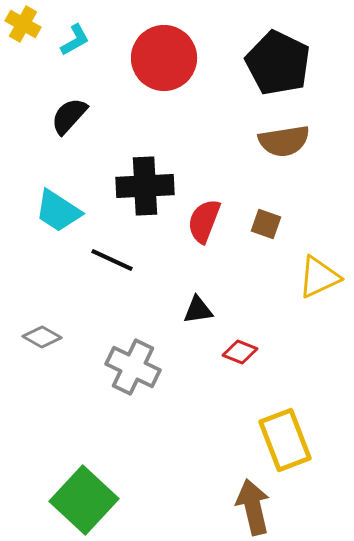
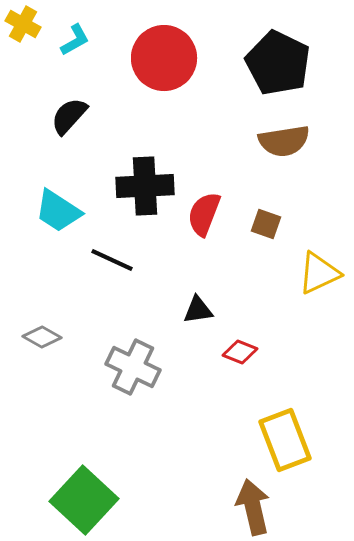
red semicircle: moved 7 px up
yellow triangle: moved 4 px up
